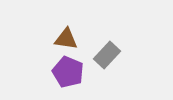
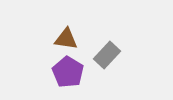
purple pentagon: rotated 8 degrees clockwise
